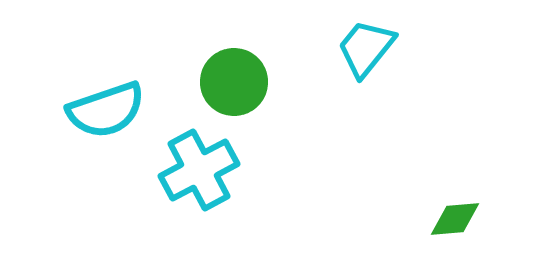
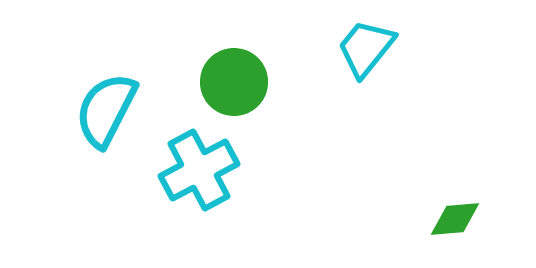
cyan semicircle: rotated 136 degrees clockwise
